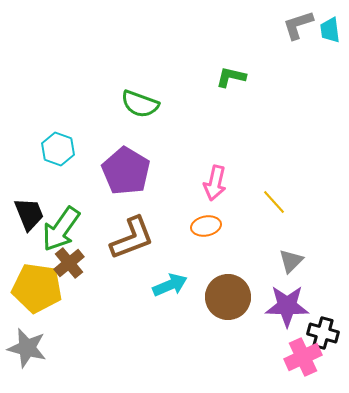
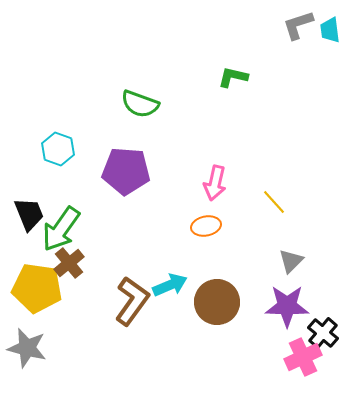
green L-shape: moved 2 px right
purple pentagon: rotated 27 degrees counterclockwise
brown L-shape: moved 63 px down; rotated 33 degrees counterclockwise
brown circle: moved 11 px left, 5 px down
black cross: rotated 24 degrees clockwise
